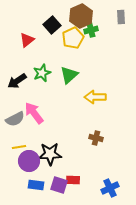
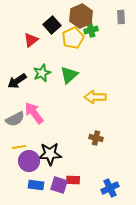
red triangle: moved 4 px right
